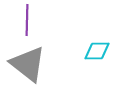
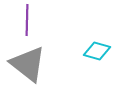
cyan diamond: rotated 16 degrees clockwise
